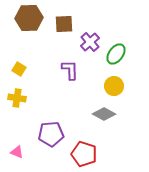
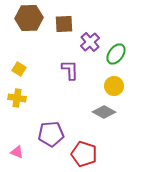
gray diamond: moved 2 px up
